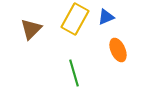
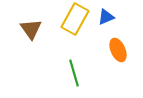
brown triangle: rotated 20 degrees counterclockwise
